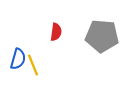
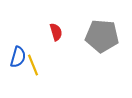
red semicircle: rotated 24 degrees counterclockwise
blue semicircle: moved 2 px up
